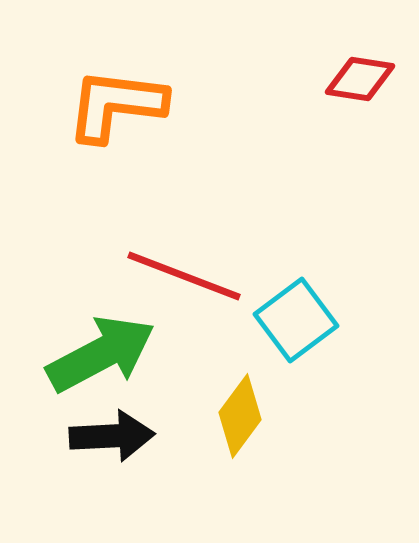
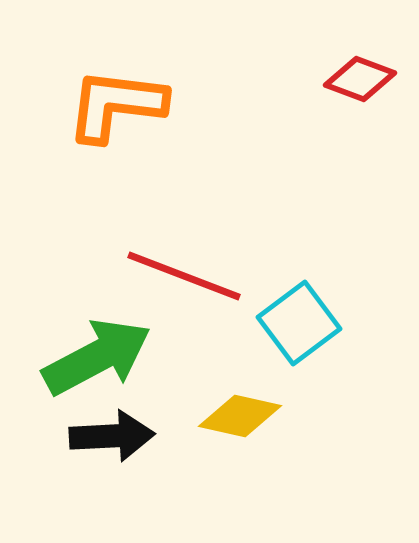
red diamond: rotated 12 degrees clockwise
cyan square: moved 3 px right, 3 px down
green arrow: moved 4 px left, 3 px down
yellow diamond: rotated 66 degrees clockwise
